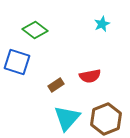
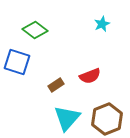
red semicircle: rotated 10 degrees counterclockwise
brown hexagon: moved 1 px right
